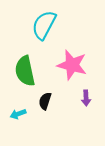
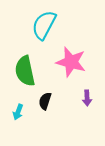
pink star: moved 1 px left, 3 px up
purple arrow: moved 1 px right
cyan arrow: moved 2 px up; rotated 49 degrees counterclockwise
